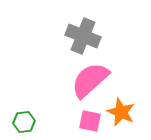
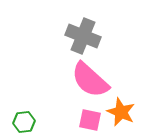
pink semicircle: rotated 96 degrees counterclockwise
pink square: moved 1 px up
